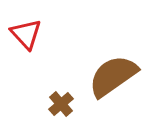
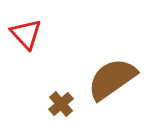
brown semicircle: moved 1 px left, 3 px down
